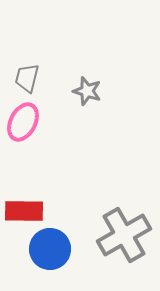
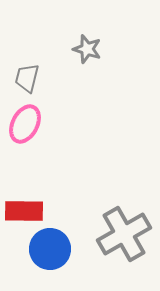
gray star: moved 42 px up
pink ellipse: moved 2 px right, 2 px down
gray cross: moved 1 px up
